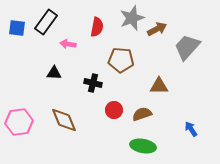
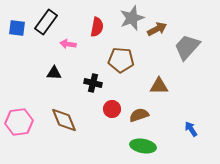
red circle: moved 2 px left, 1 px up
brown semicircle: moved 3 px left, 1 px down
